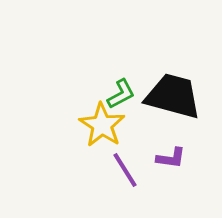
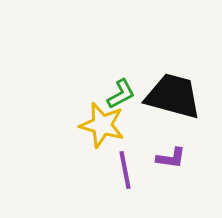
yellow star: rotated 18 degrees counterclockwise
purple line: rotated 21 degrees clockwise
